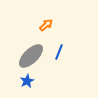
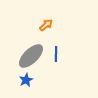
blue line: moved 3 px left, 2 px down; rotated 21 degrees counterclockwise
blue star: moved 1 px left, 1 px up
